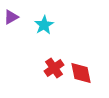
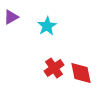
cyan star: moved 3 px right, 1 px down
